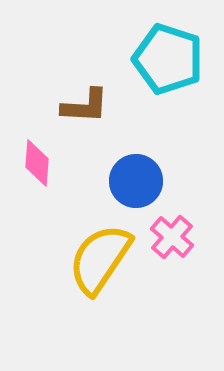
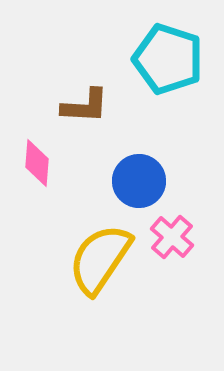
blue circle: moved 3 px right
